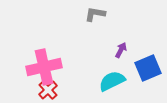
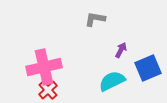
gray L-shape: moved 5 px down
